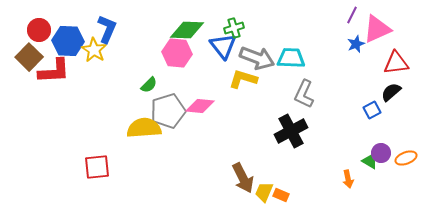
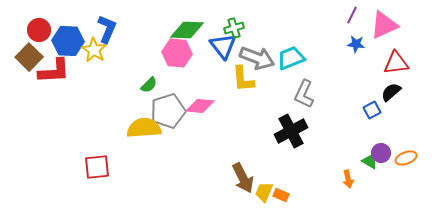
pink triangle: moved 7 px right, 4 px up
blue star: rotated 30 degrees clockwise
cyan trapezoid: rotated 24 degrees counterclockwise
yellow L-shape: rotated 112 degrees counterclockwise
